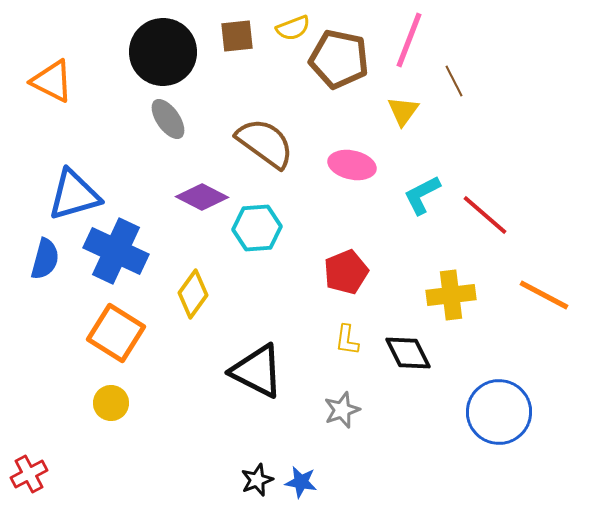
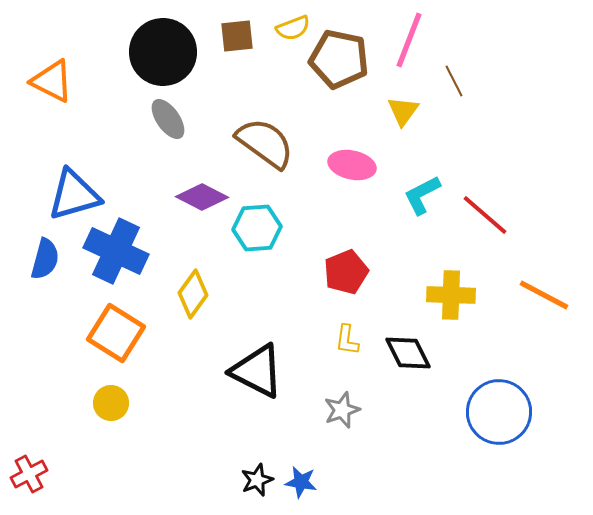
yellow cross: rotated 9 degrees clockwise
